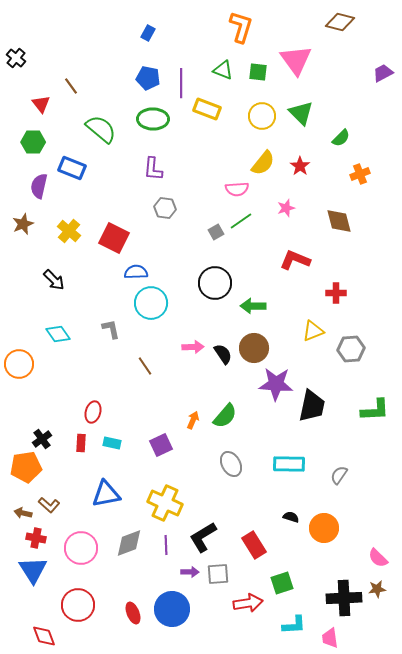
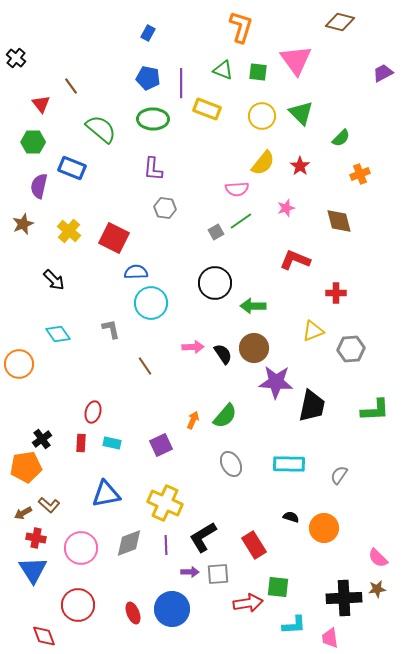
purple star at (276, 384): moved 2 px up
brown arrow at (23, 513): rotated 42 degrees counterclockwise
green square at (282, 583): moved 4 px left, 4 px down; rotated 25 degrees clockwise
